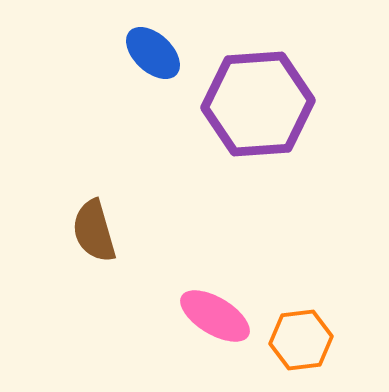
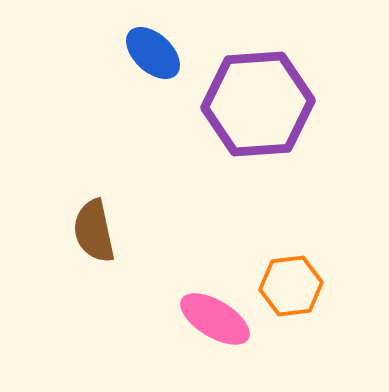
brown semicircle: rotated 4 degrees clockwise
pink ellipse: moved 3 px down
orange hexagon: moved 10 px left, 54 px up
